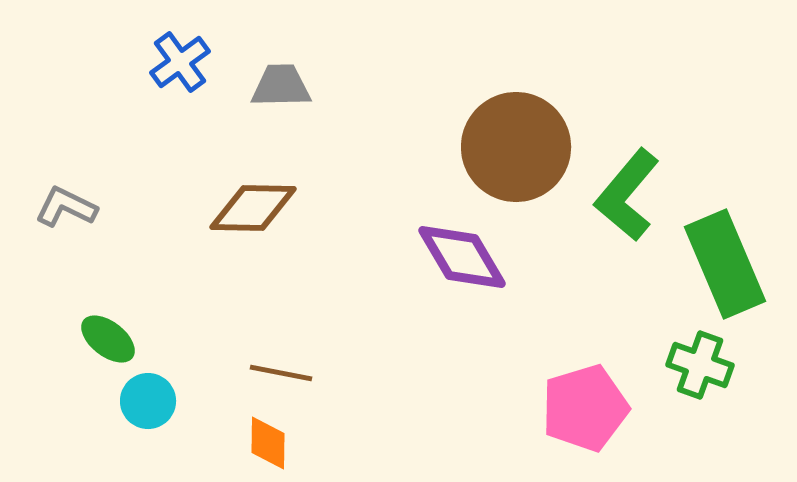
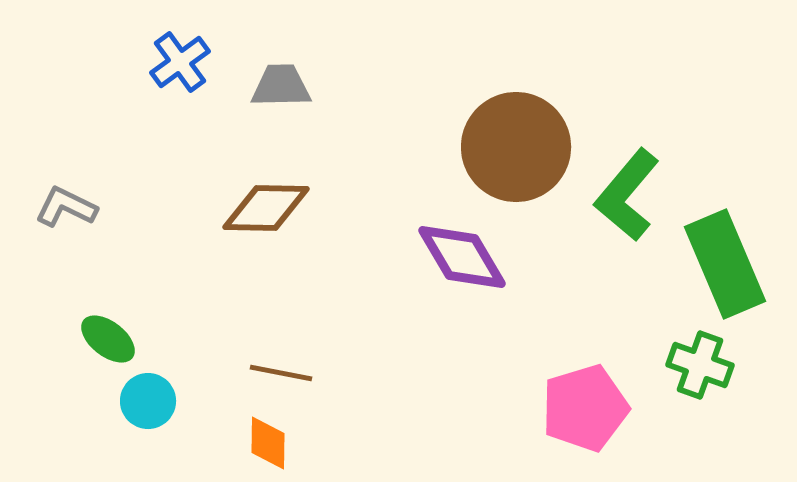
brown diamond: moved 13 px right
